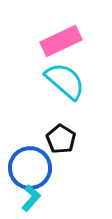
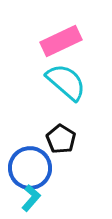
cyan semicircle: moved 1 px right, 1 px down
